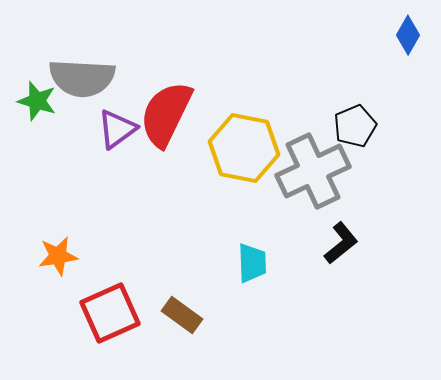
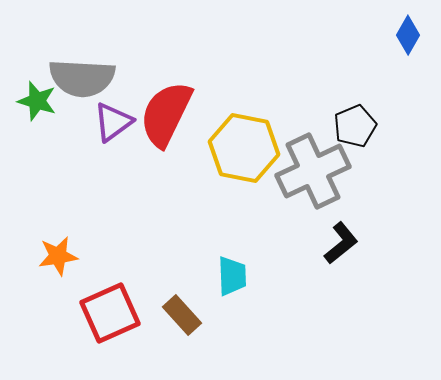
purple triangle: moved 4 px left, 7 px up
cyan trapezoid: moved 20 px left, 13 px down
brown rectangle: rotated 12 degrees clockwise
